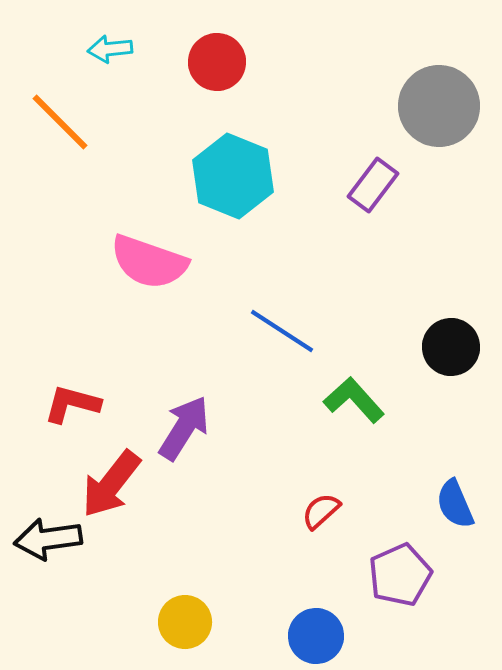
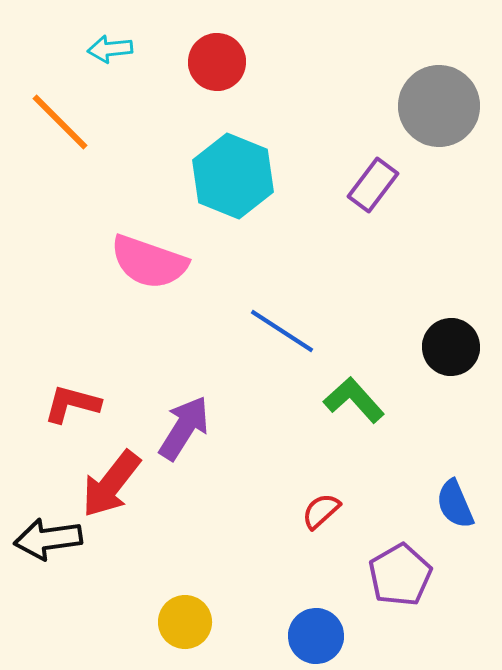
purple pentagon: rotated 6 degrees counterclockwise
